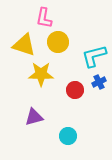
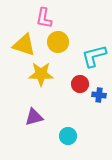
blue cross: moved 13 px down; rotated 32 degrees clockwise
red circle: moved 5 px right, 6 px up
